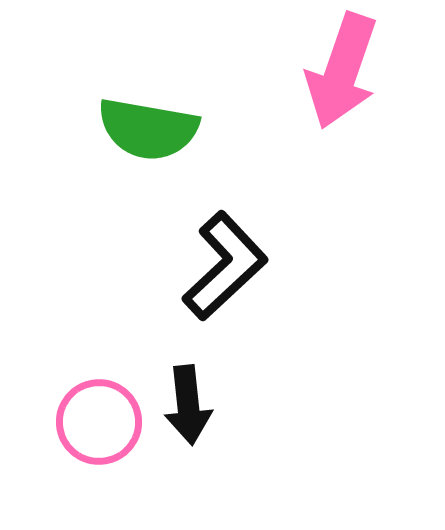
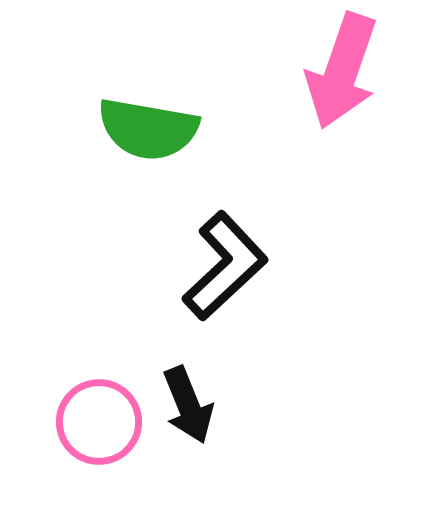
black arrow: rotated 16 degrees counterclockwise
